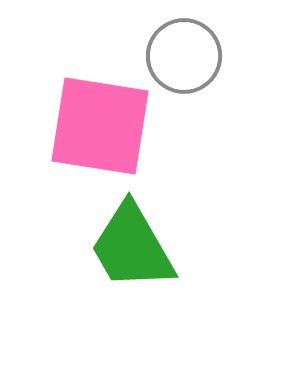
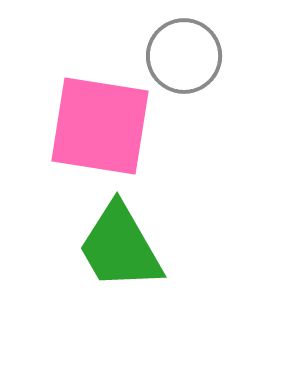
green trapezoid: moved 12 px left
